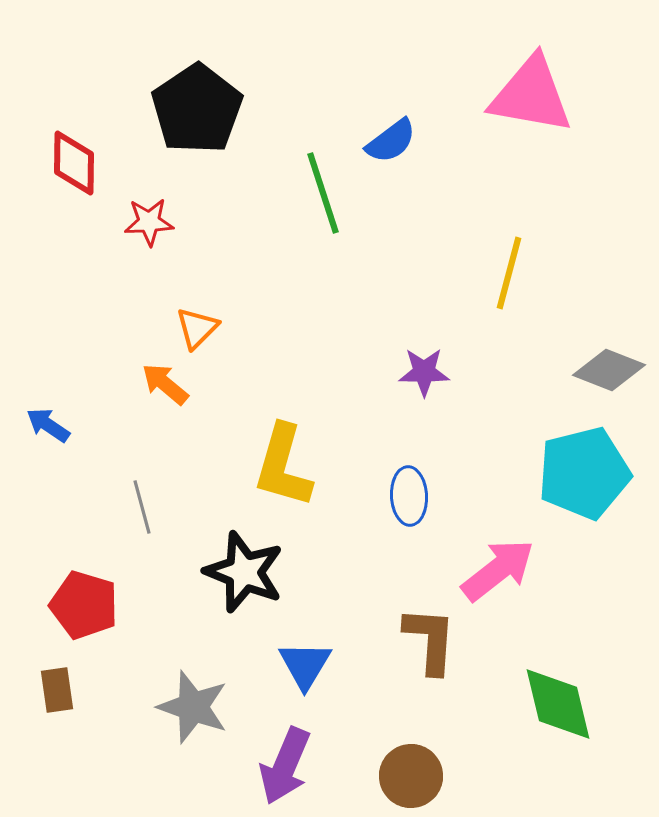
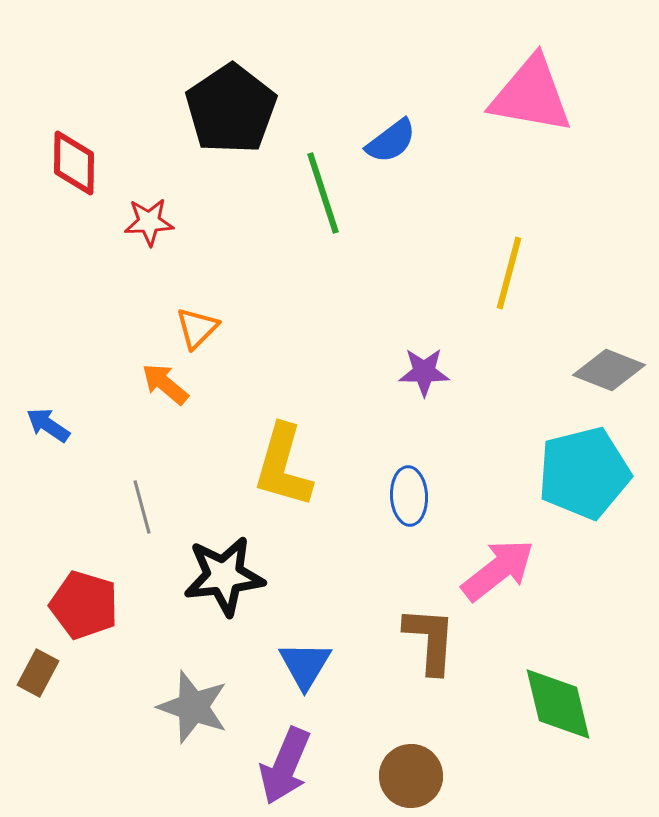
black pentagon: moved 34 px right
black star: moved 20 px left, 4 px down; rotated 28 degrees counterclockwise
brown rectangle: moved 19 px left, 17 px up; rotated 36 degrees clockwise
